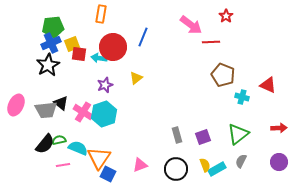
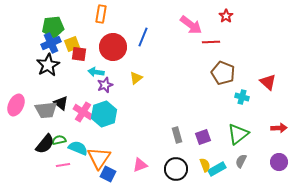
cyan arrow: moved 3 px left, 14 px down
brown pentagon: moved 2 px up
red triangle: moved 3 px up; rotated 18 degrees clockwise
